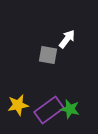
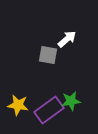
white arrow: rotated 12 degrees clockwise
yellow star: rotated 20 degrees clockwise
green star: moved 1 px right, 8 px up; rotated 24 degrees counterclockwise
